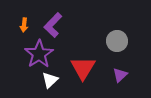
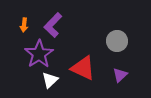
red triangle: rotated 36 degrees counterclockwise
